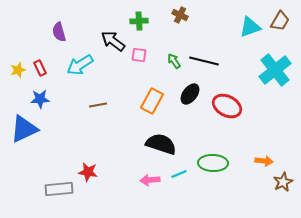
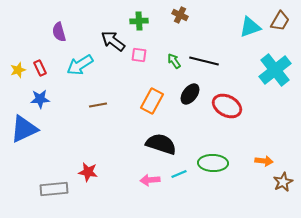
gray rectangle: moved 5 px left
